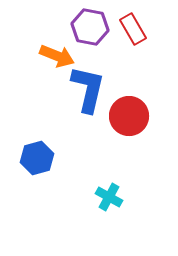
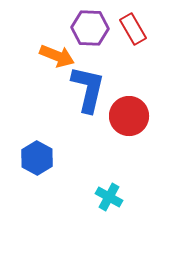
purple hexagon: moved 1 px down; rotated 9 degrees counterclockwise
blue hexagon: rotated 16 degrees counterclockwise
